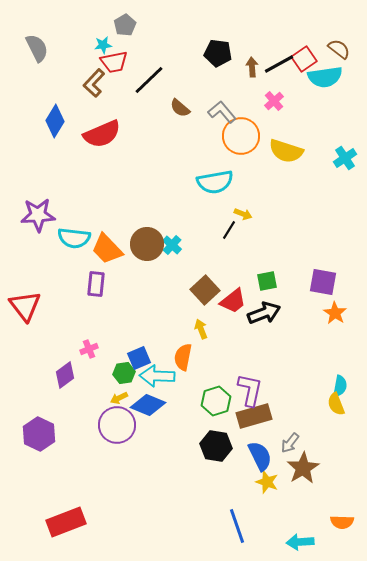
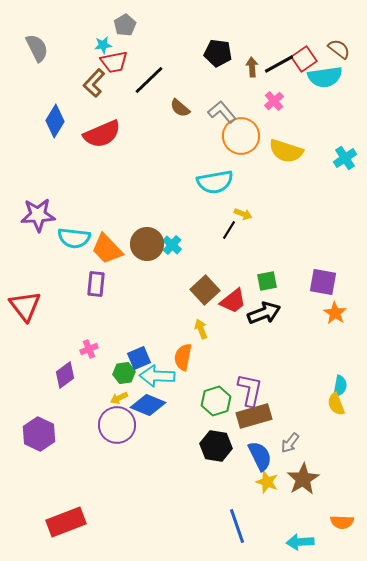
brown star at (303, 468): moved 11 px down
